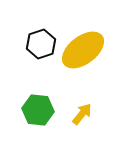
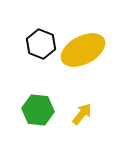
black hexagon: rotated 20 degrees counterclockwise
yellow ellipse: rotated 9 degrees clockwise
